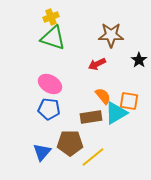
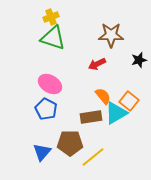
black star: rotated 21 degrees clockwise
orange square: rotated 30 degrees clockwise
blue pentagon: moved 3 px left; rotated 20 degrees clockwise
